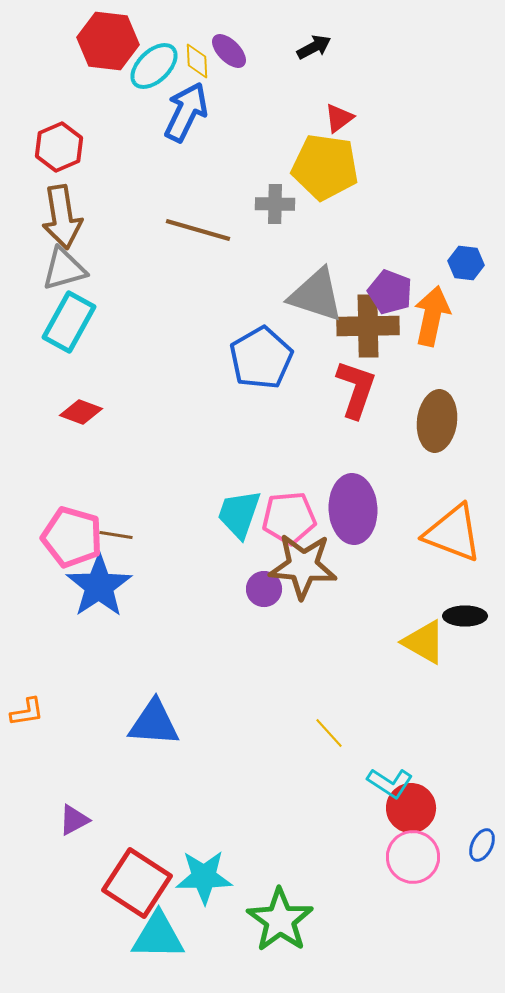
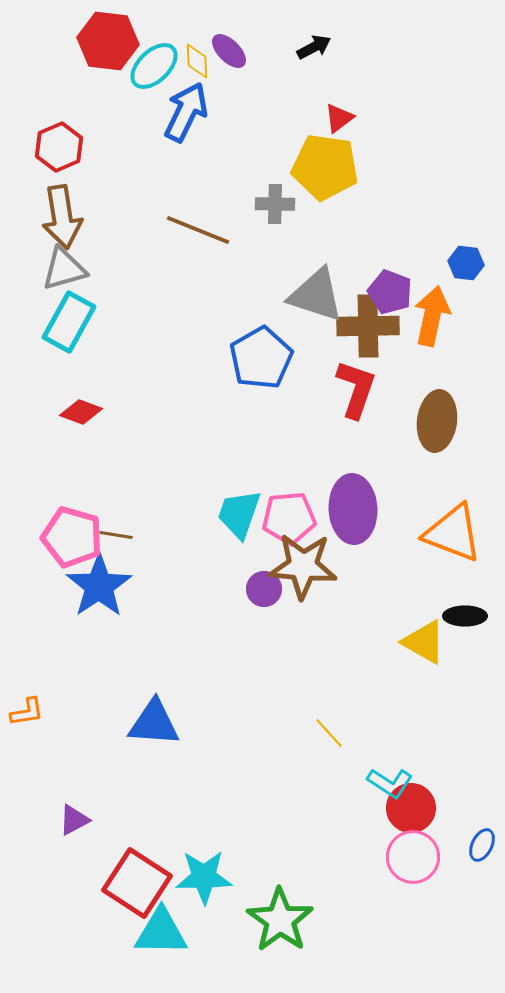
brown line at (198, 230): rotated 6 degrees clockwise
cyan triangle at (158, 936): moved 3 px right, 4 px up
